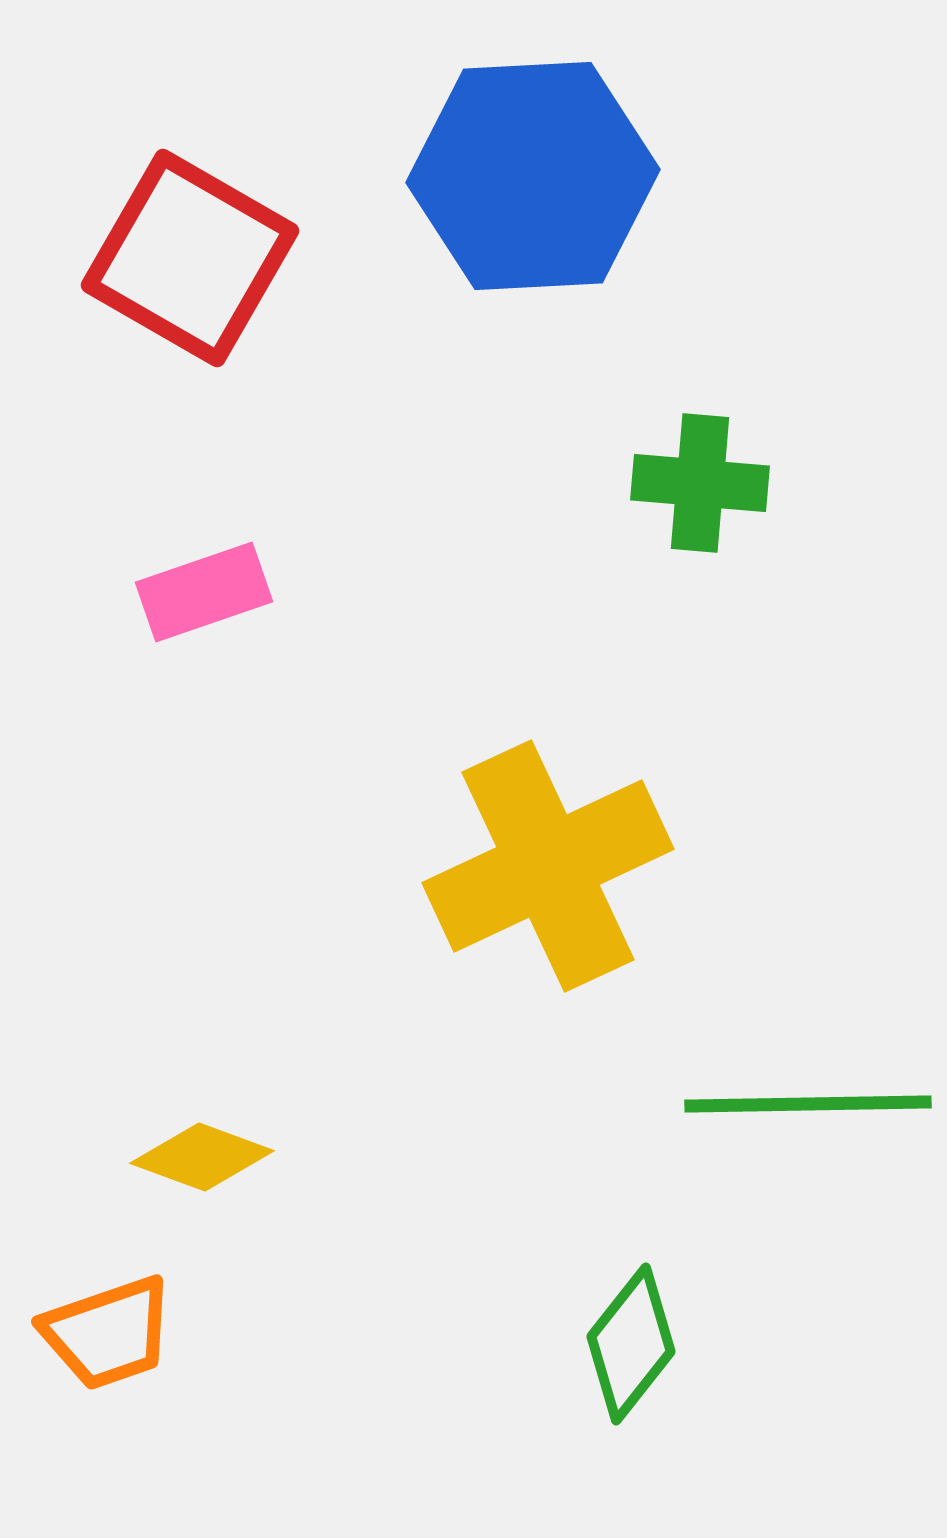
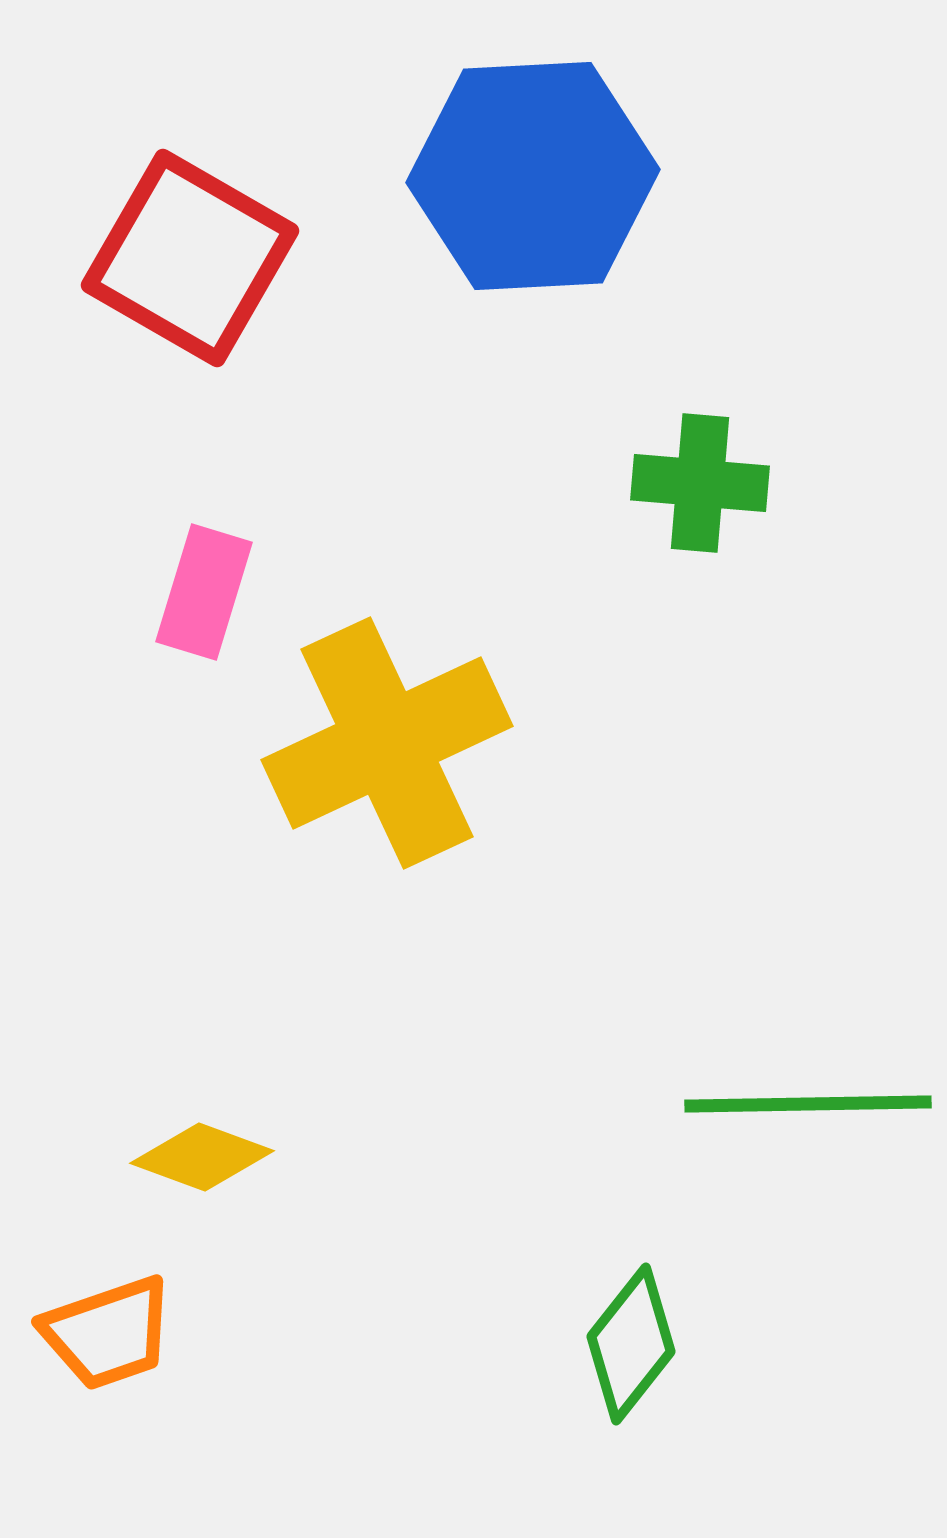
pink rectangle: rotated 54 degrees counterclockwise
yellow cross: moved 161 px left, 123 px up
